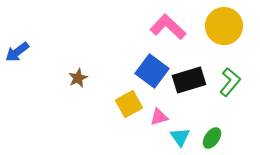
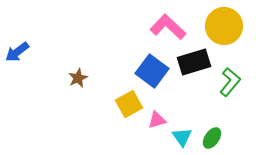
black rectangle: moved 5 px right, 18 px up
pink triangle: moved 2 px left, 3 px down
cyan triangle: moved 2 px right
